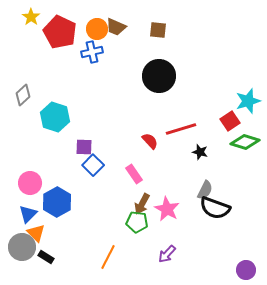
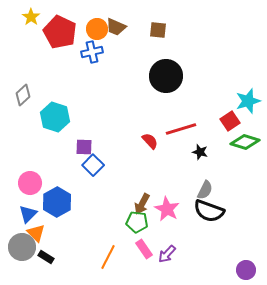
black circle: moved 7 px right
pink rectangle: moved 10 px right, 75 px down
black semicircle: moved 6 px left, 3 px down
